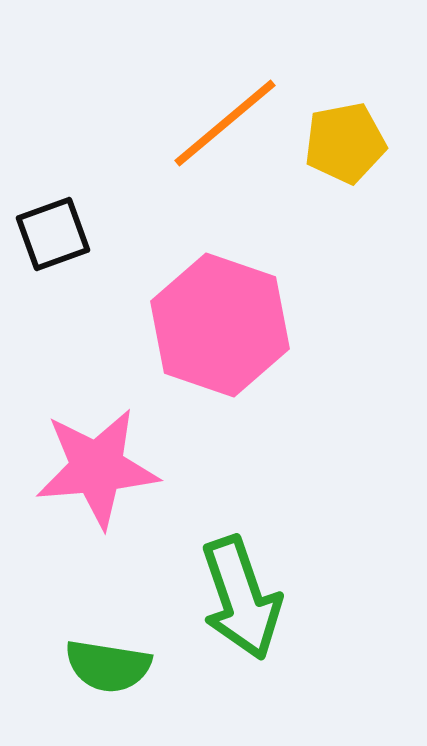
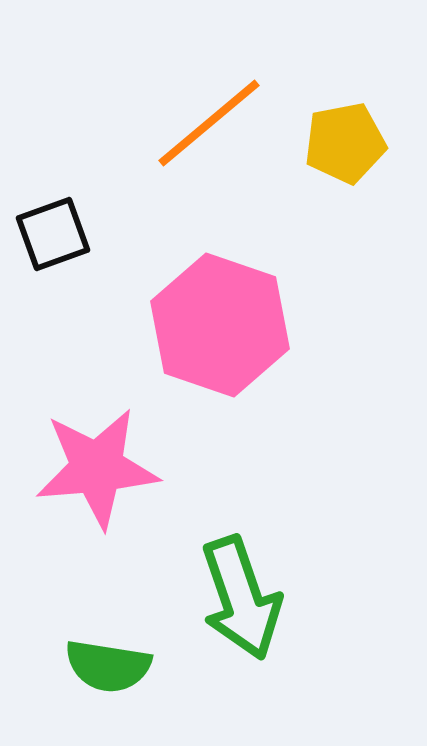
orange line: moved 16 px left
